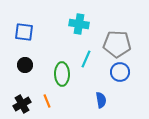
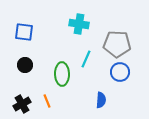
blue semicircle: rotated 14 degrees clockwise
